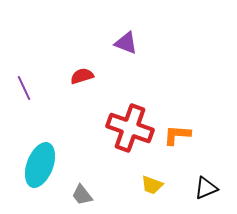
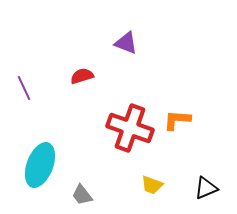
orange L-shape: moved 15 px up
